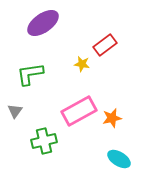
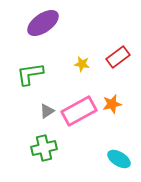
red rectangle: moved 13 px right, 12 px down
gray triangle: moved 32 px right; rotated 21 degrees clockwise
orange star: moved 14 px up
green cross: moved 7 px down
